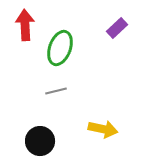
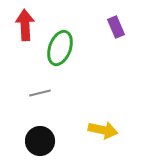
purple rectangle: moved 1 px left, 1 px up; rotated 70 degrees counterclockwise
gray line: moved 16 px left, 2 px down
yellow arrow: moved 1 px down
